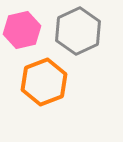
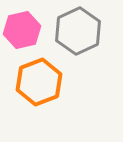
orange hexagon: moved 5 px left
